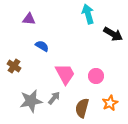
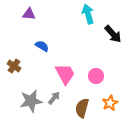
purple triangle: moved 5 px up
black arrow: rotated 18 degrees clockwise
